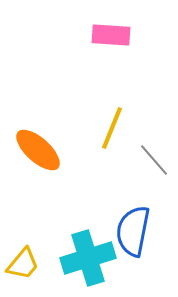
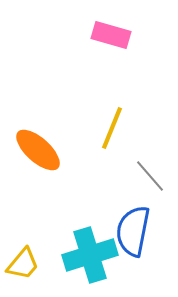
pink rectangle: rotated 12 degrees clockwise
gray line: moved 4 px left, 16 px down
cyan cross: moved 2 px right, 3 px up
